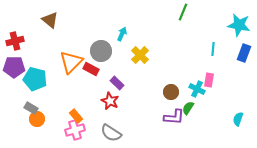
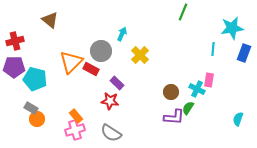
cyan star: moved 7 px left, 3 px down; rotated 20 degrees counterclockwise
red star: rotated 18 degrees counterclockwise
